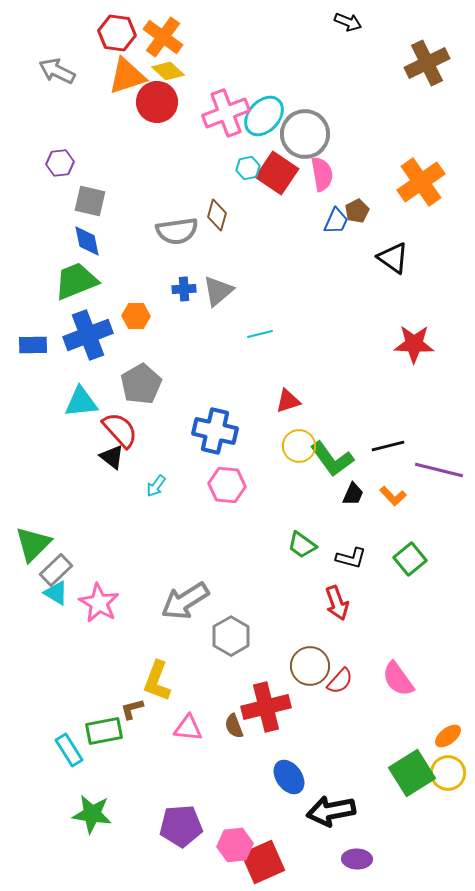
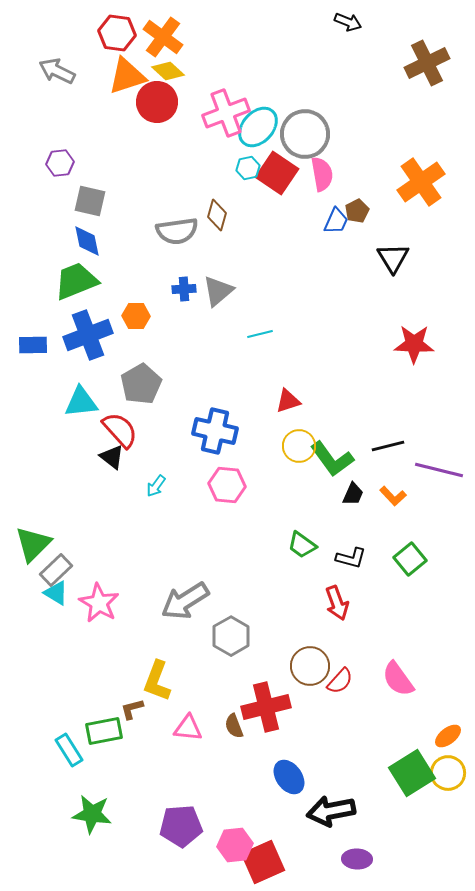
cyan ellipse at (264, 116): moved 6 px left, 11 px down
black triangle at (393, 258): rotated 24 degrees clockwise
